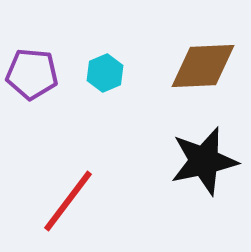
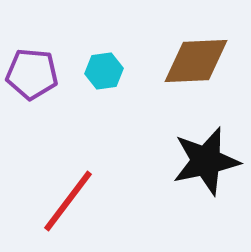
brown diamond: moved 7 px left, 5 px up
cyan hexagon: moved 1 px left, 2 px up; rotated 15 degrees clockwise
black star: moved 2 px right
